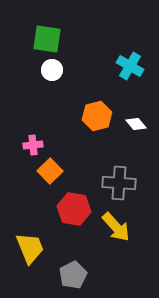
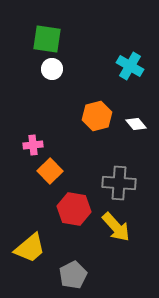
white circle: moved 1 px up
yellow trapezoid: rotated 72 degrees clockwise
